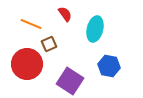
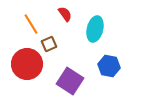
orange line: rotated 35 degrees clockwise
